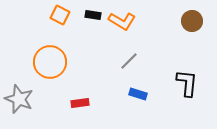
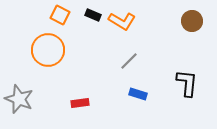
black rectangle: rotated 14 degrees clockwise
orange circle: moved 2 px left, 12 px up
